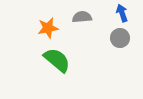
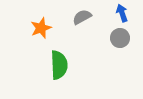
gray semicircle: rotated 24 degrees counterclockwise
orange star: moved 7 px left; rotated 10 degrees counterclockwise
green semicircle: moved 2 px right, 5 px down; rotated 48 degrees clockwise
